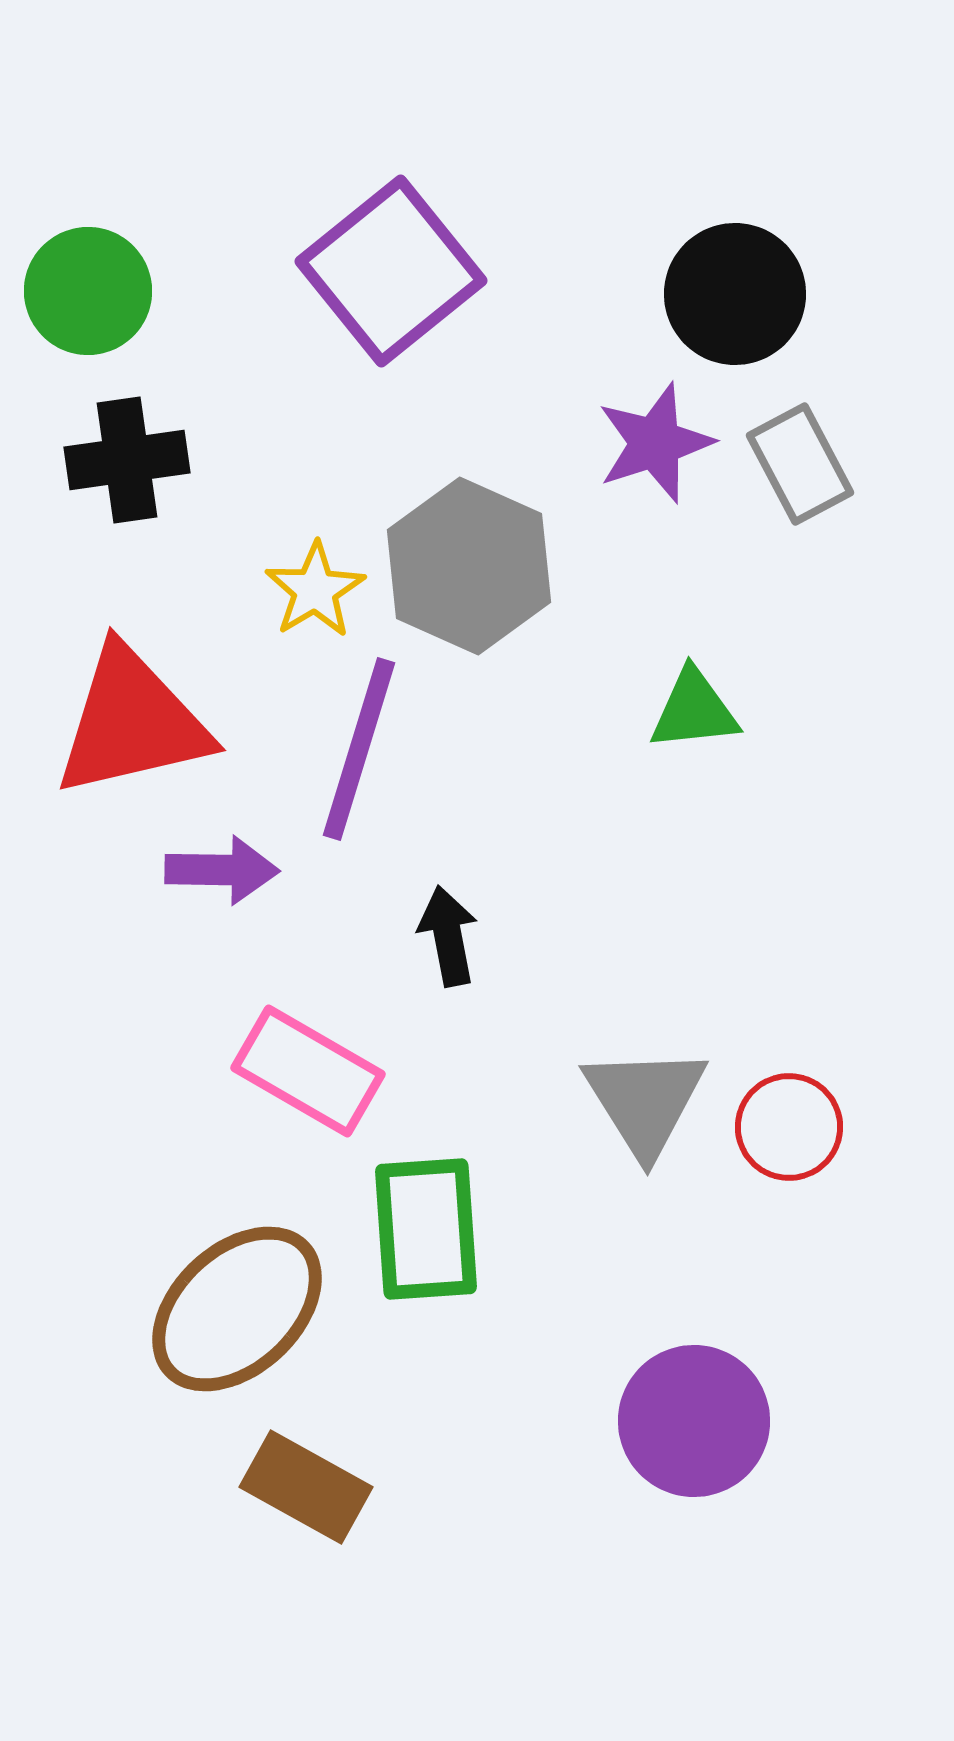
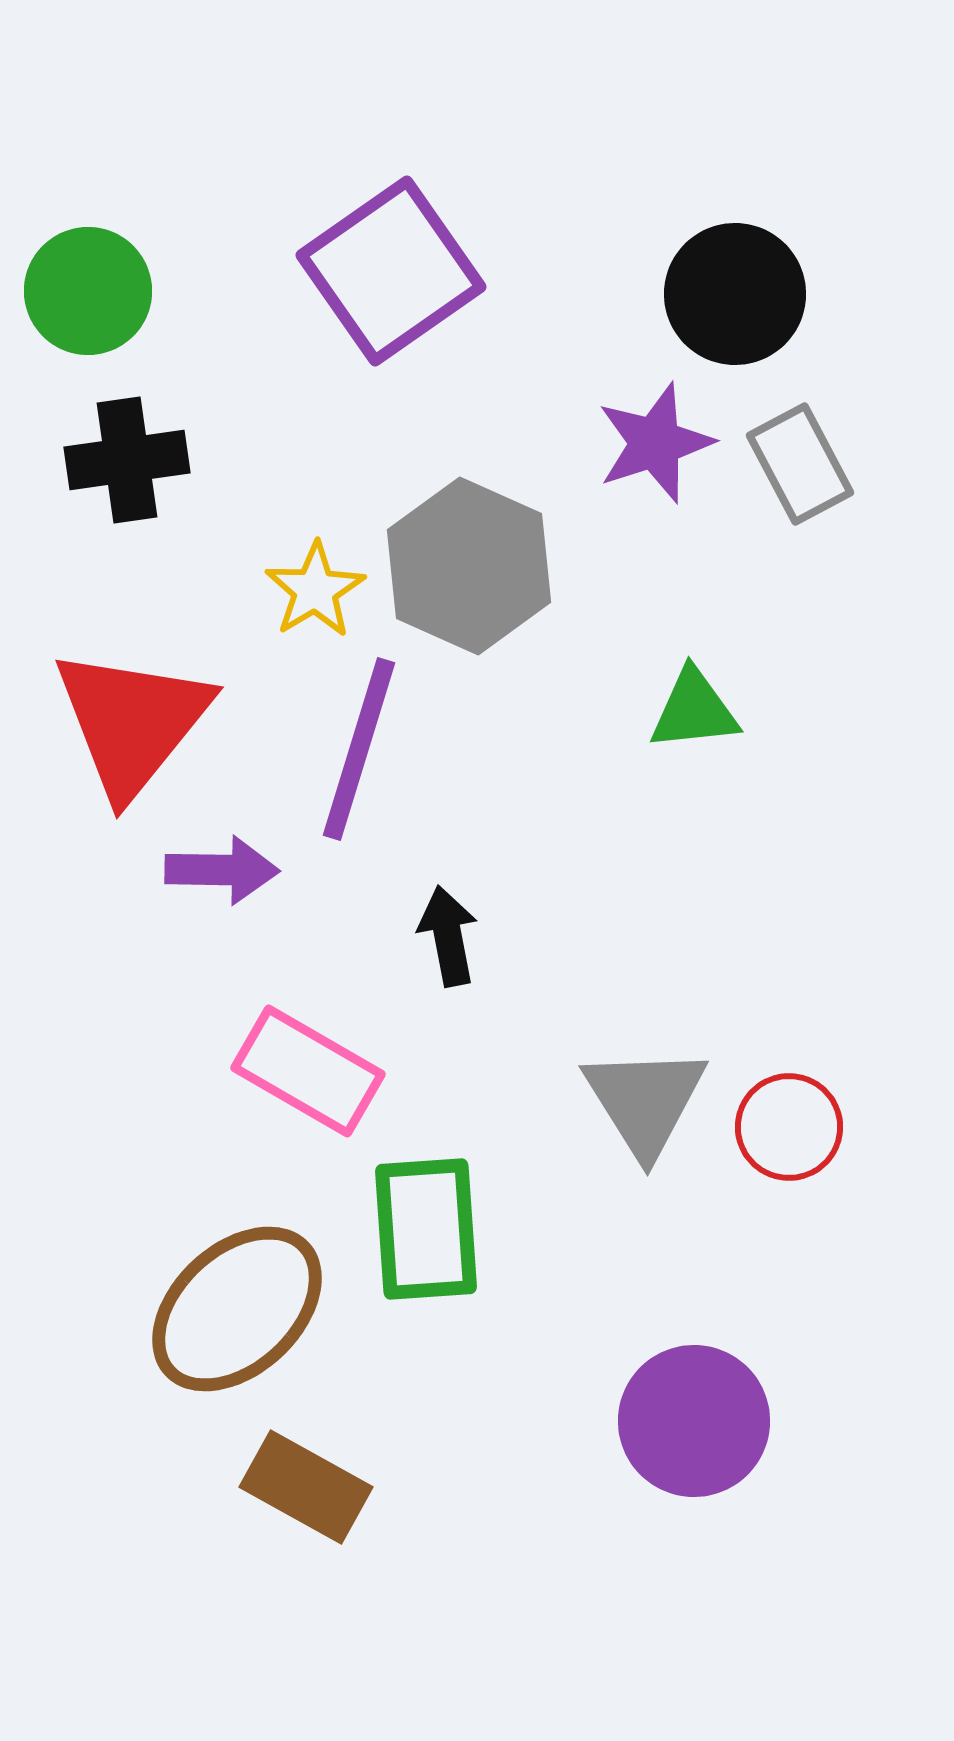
purple square: rotated 4 degrees clockwise
red triangle: rotated 38 degrees counterclockwise
